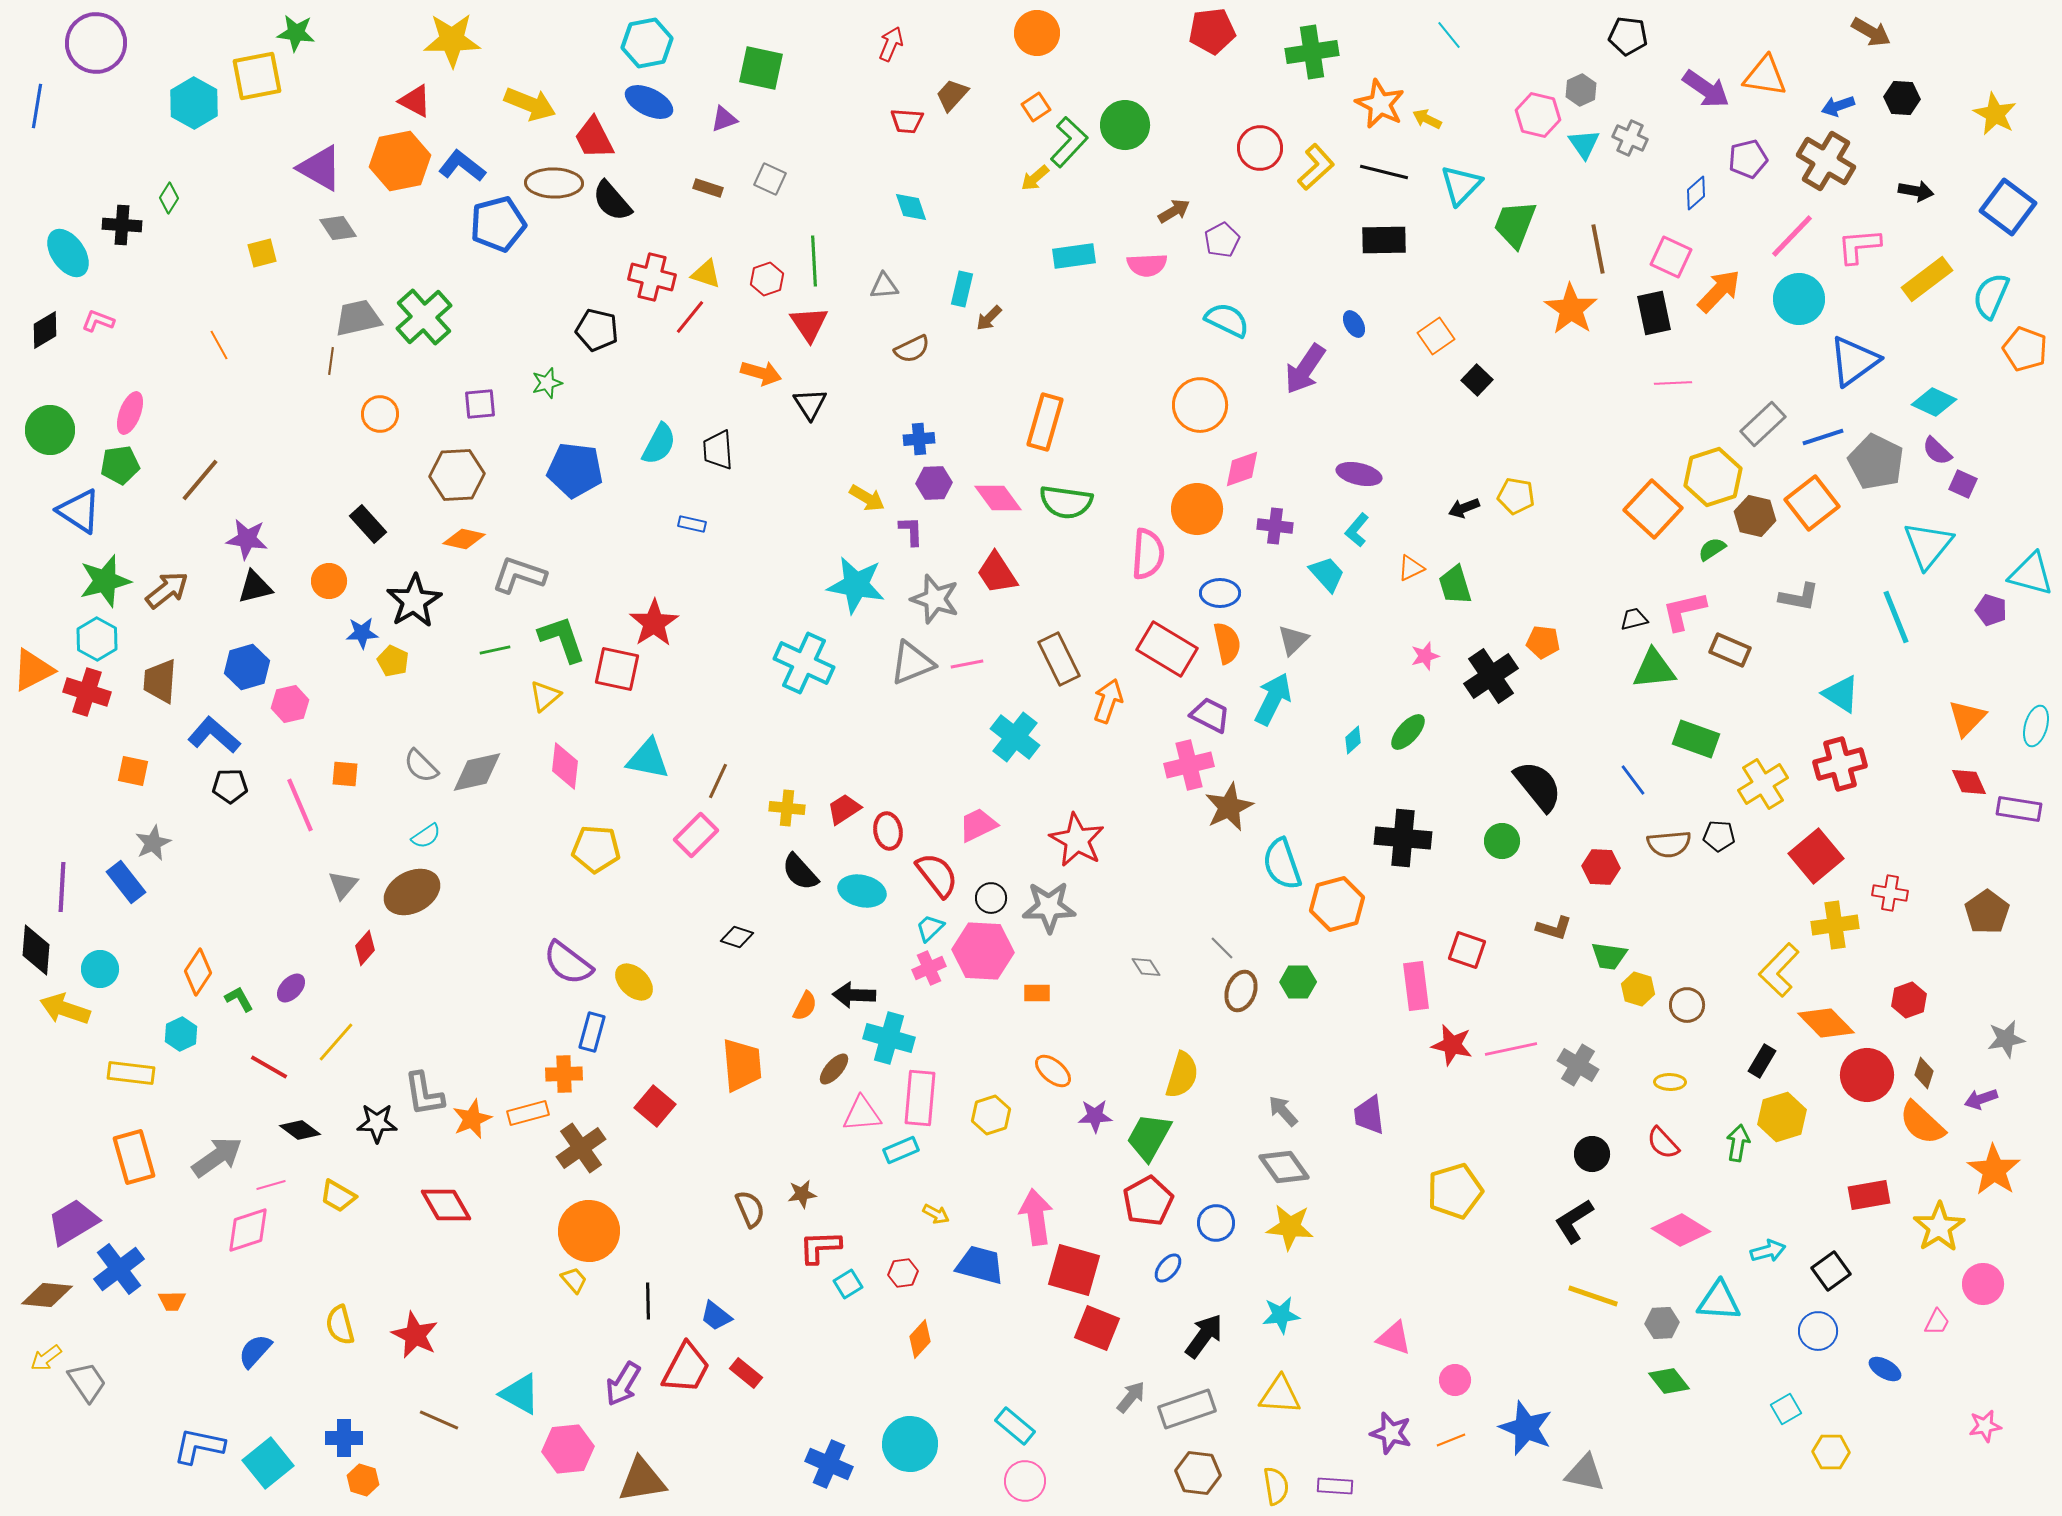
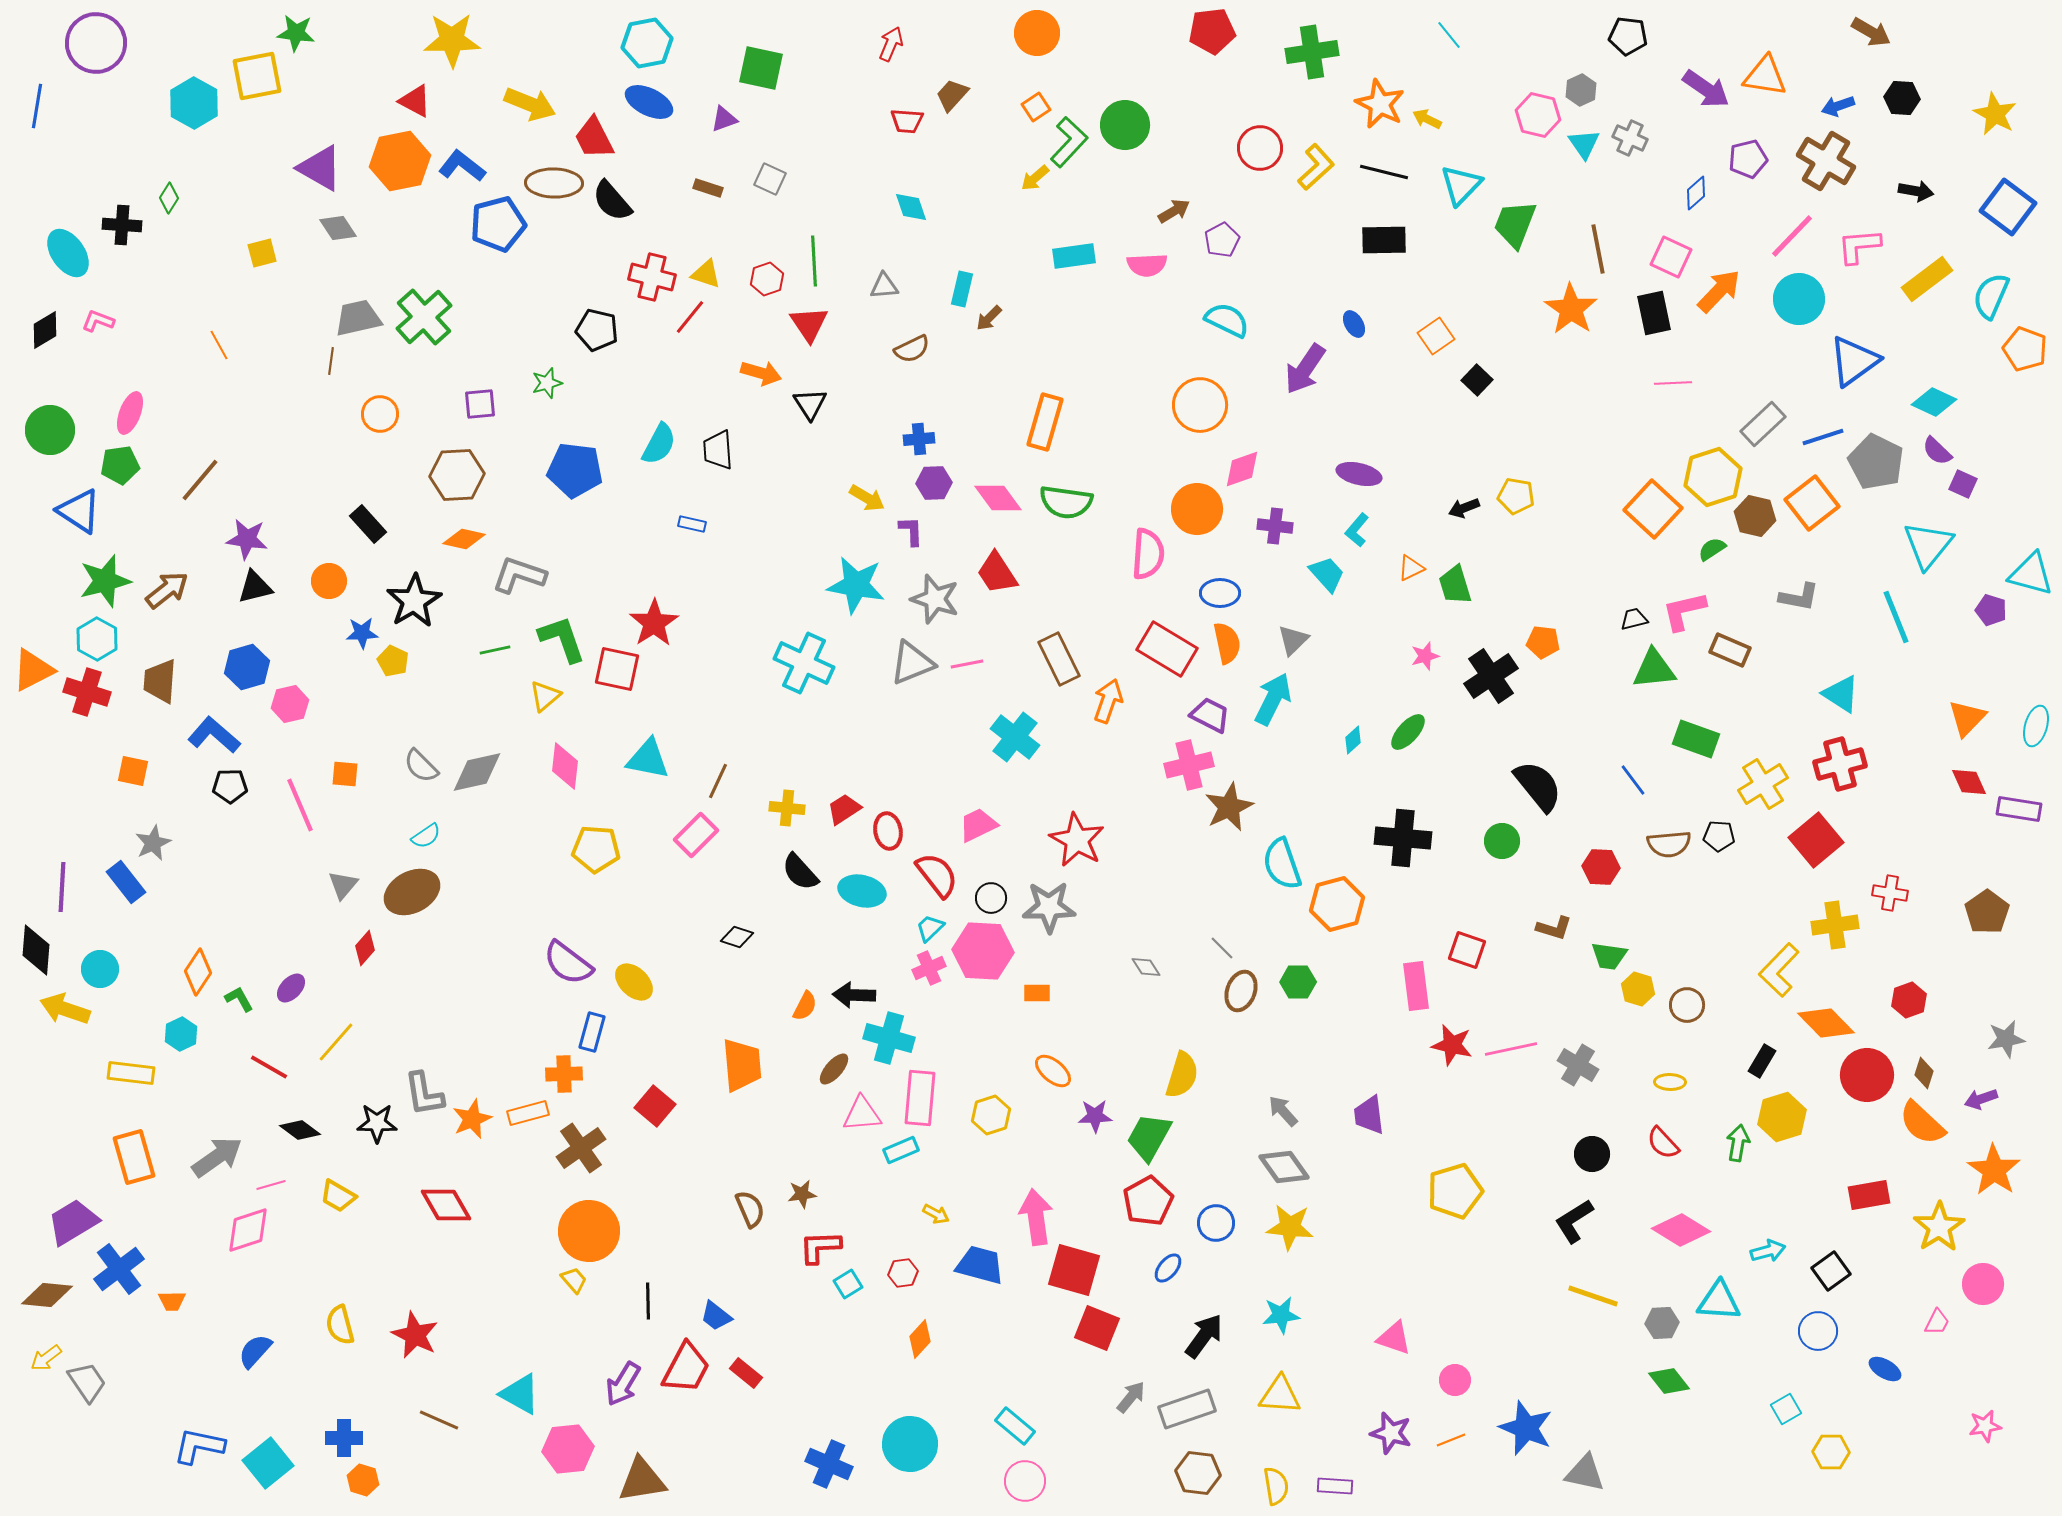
red square at (1816, 856): moved 16 px up
